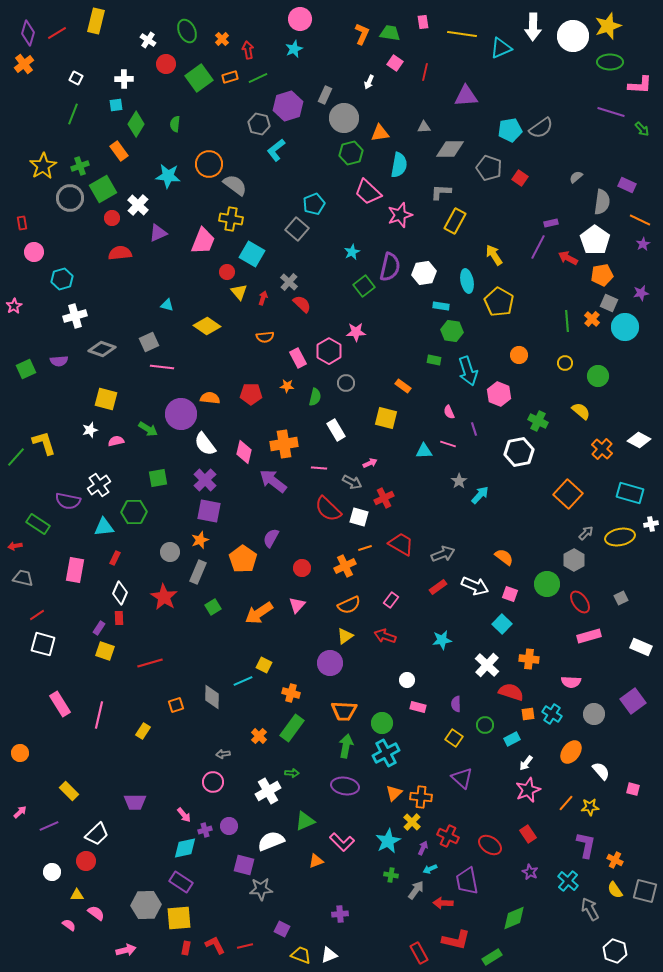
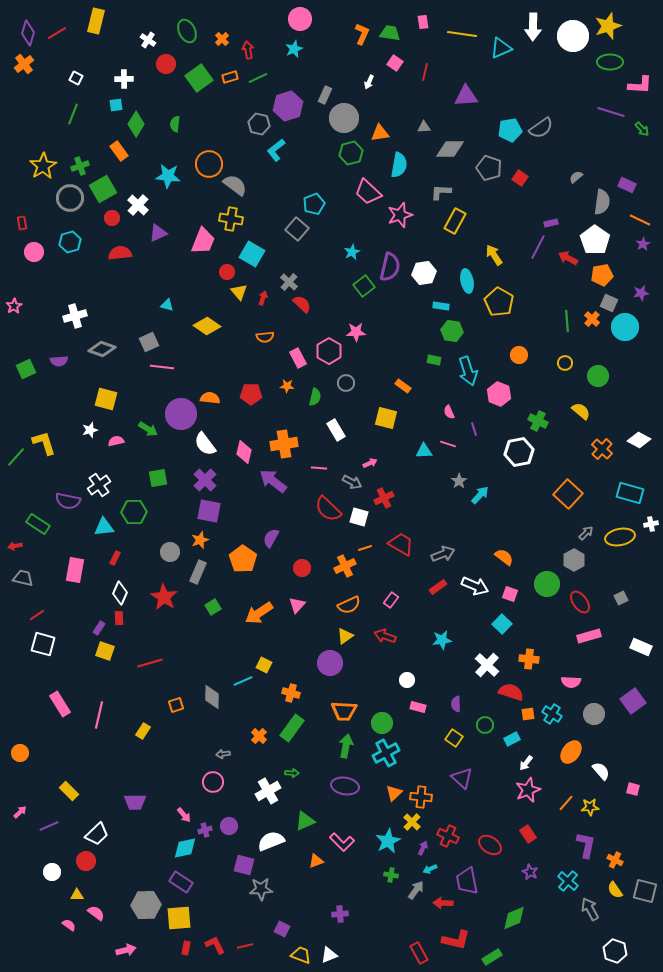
cyan hexagon at (62, 279): moved 8 px right, 37 px up
